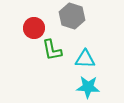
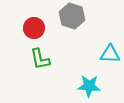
green L-shape: moved 12 px left, 9 px down
cyan triangle: moved 25 px right, 5 px up
cyan star: moved 1 px right, 1 px up
